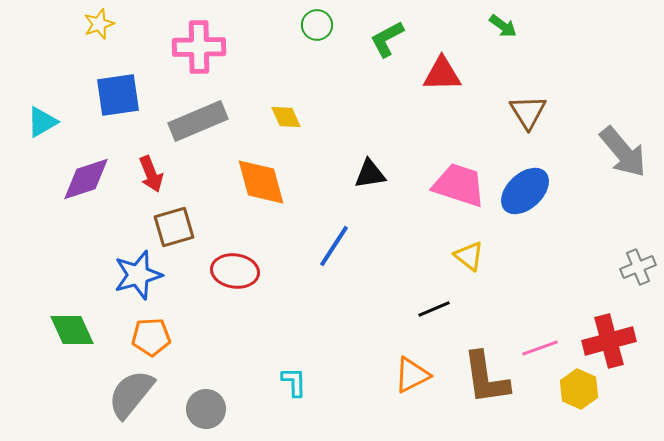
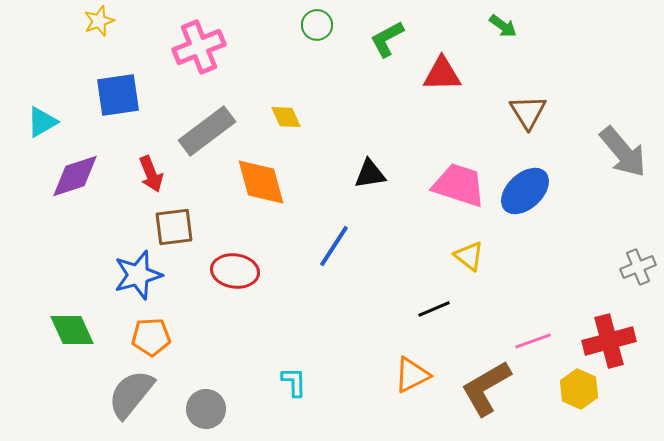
yellow star: moved 3 px up
pink cross: rotated 21 degrees counterclockwise
gray rectangle: moved 9 px right, 10 px down; rotated 14 degrees counterclockwise
purple diamond: moved 11 px left, 3 px up
brown square: rotated 9 degrees clockwise
pink line: moved 7 px left, 7 px up
brown L-shape: moved 10 px down; rotated 68 degrees clockwise
